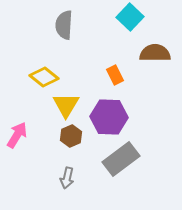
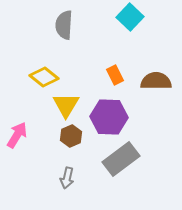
brown semicircle: moved 1 px right, 28 px down
